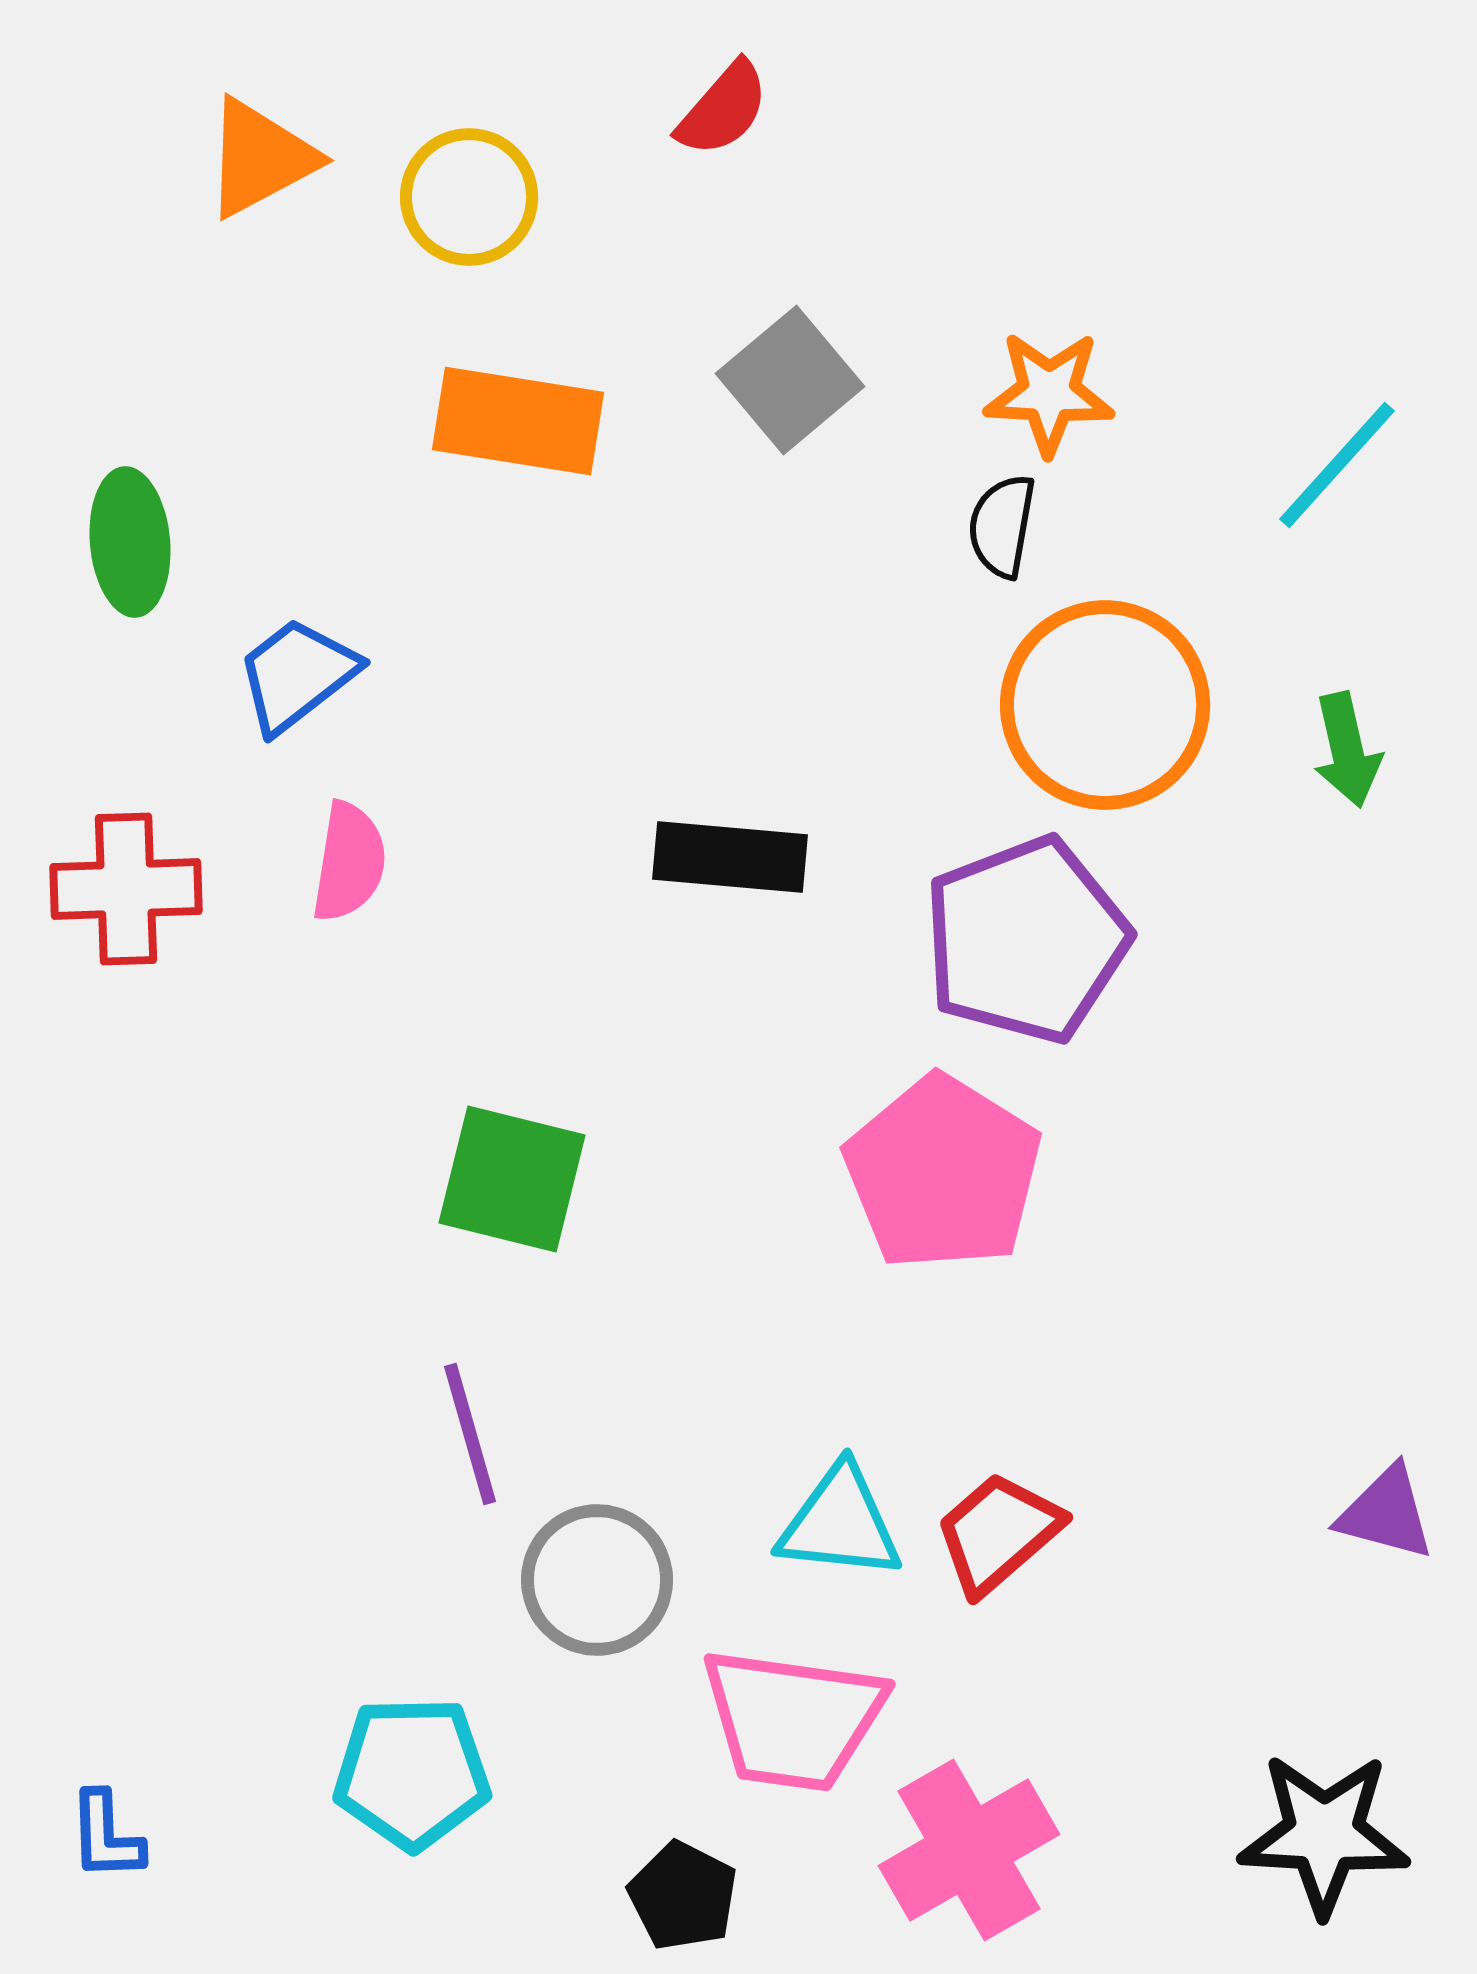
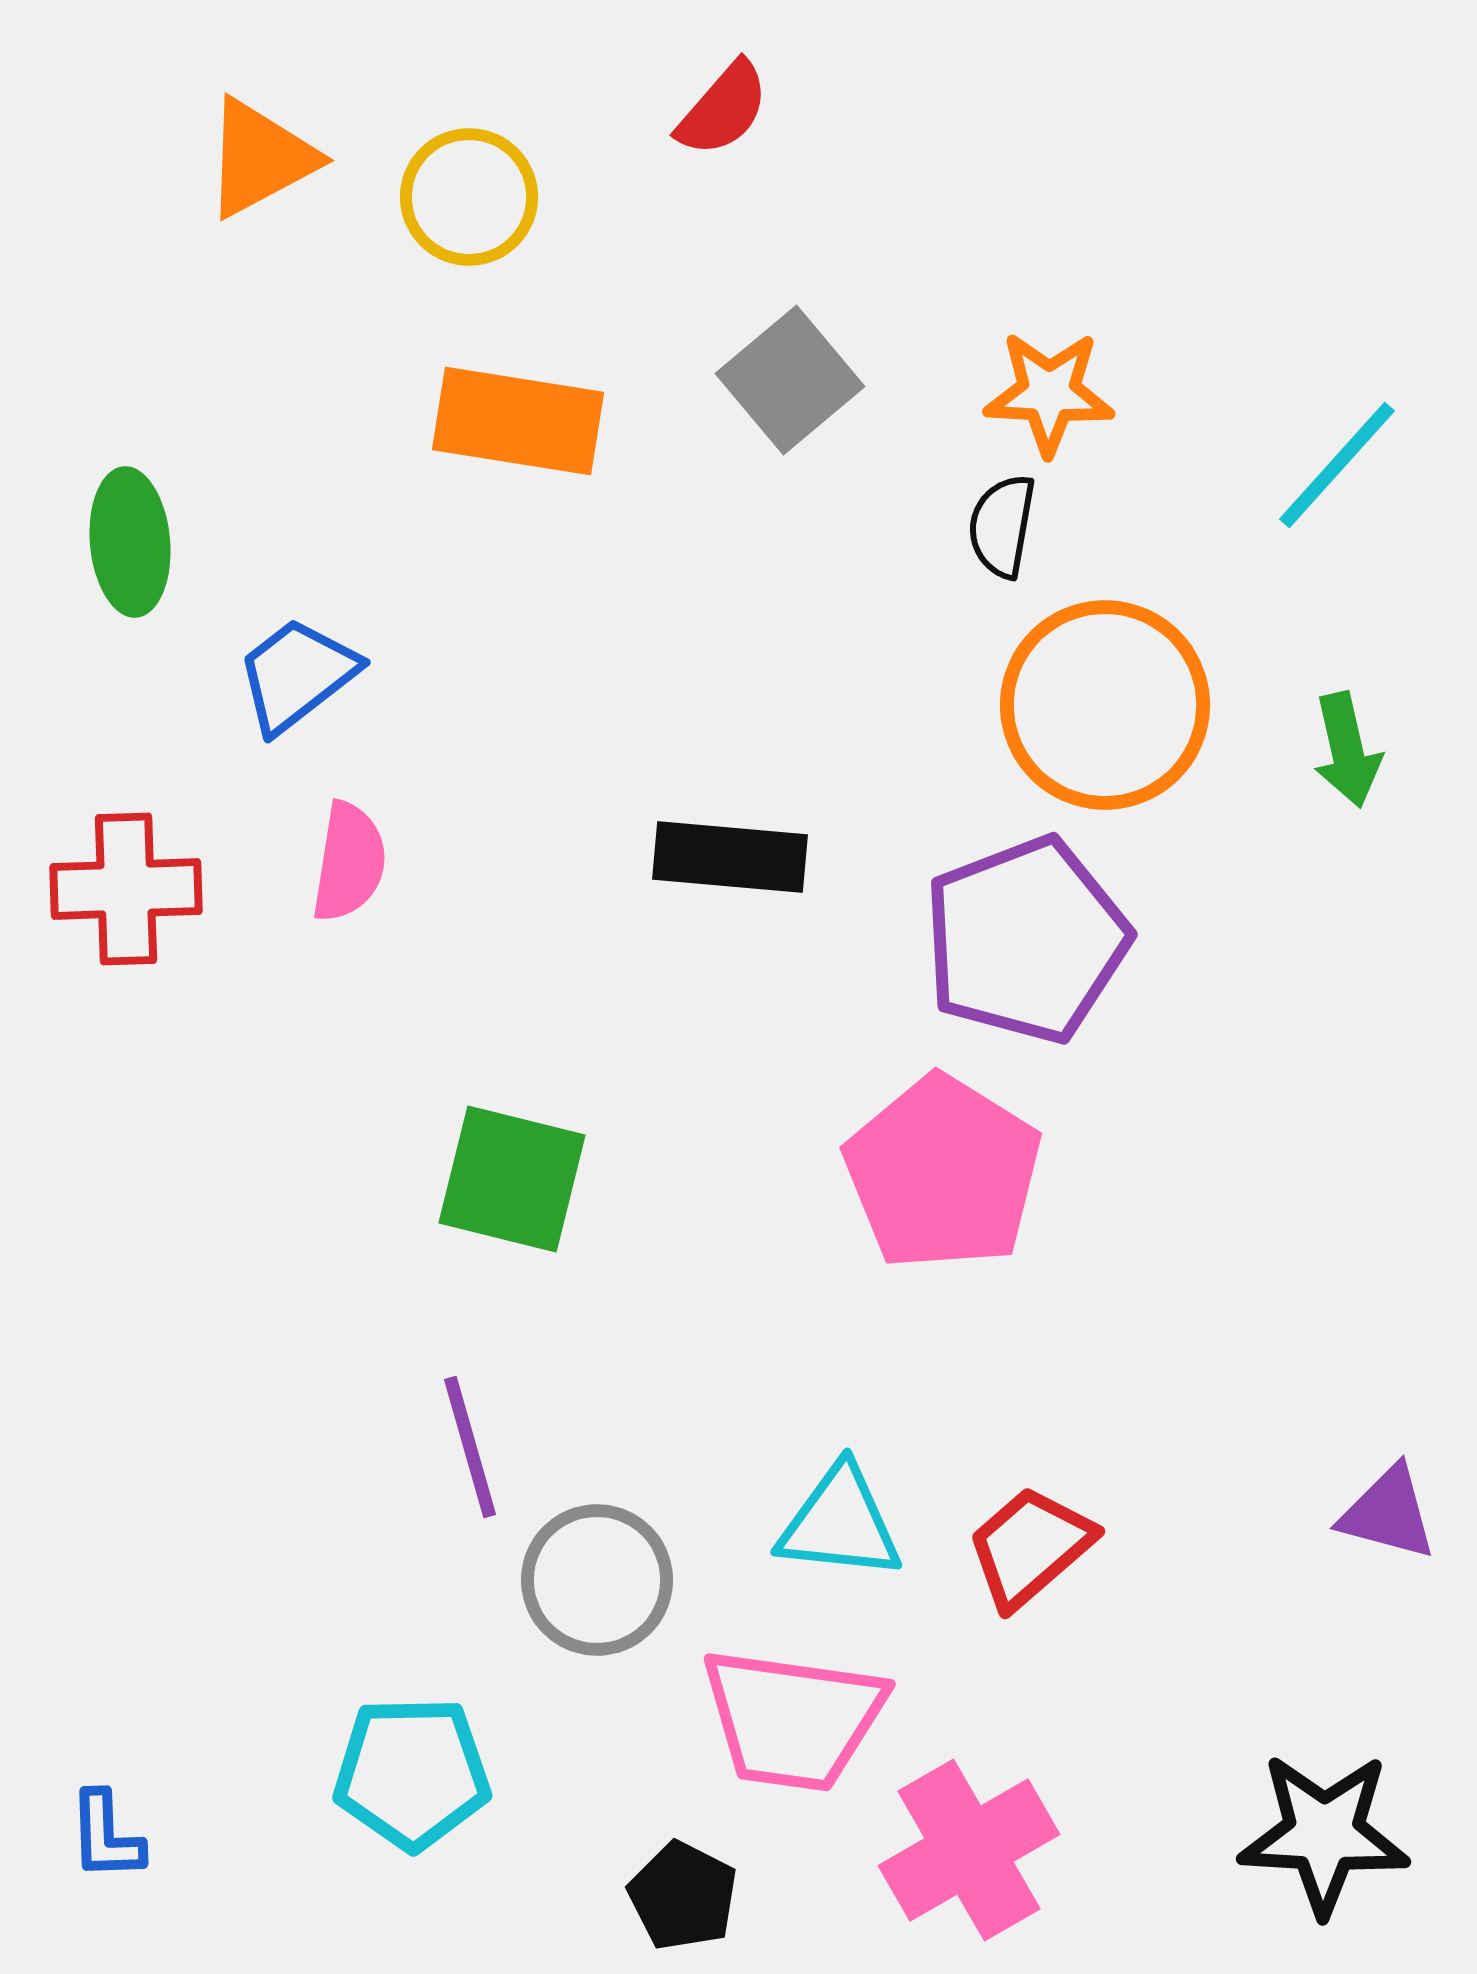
purple line: moved 13 px down
purple triangle: moved 2 px right
red trapezoid: moved 32 px right, 14 px down
